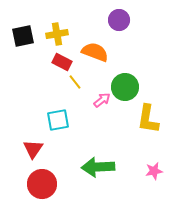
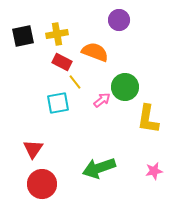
cyan square: moved 17 px up
green arrow: moved 1 px right, 1 px down; rotated 16 degrees counterclockwise
